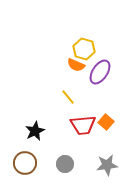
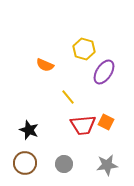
orange semicircle: moved 31 px left
purple ellipse: moved 4 px right
orange square: rotated 14 degrees counterclockwise
black star: moved 6 px left, 1 px up; rotated 24 degrees counterclockwise
gray circle: moved 1 px left
